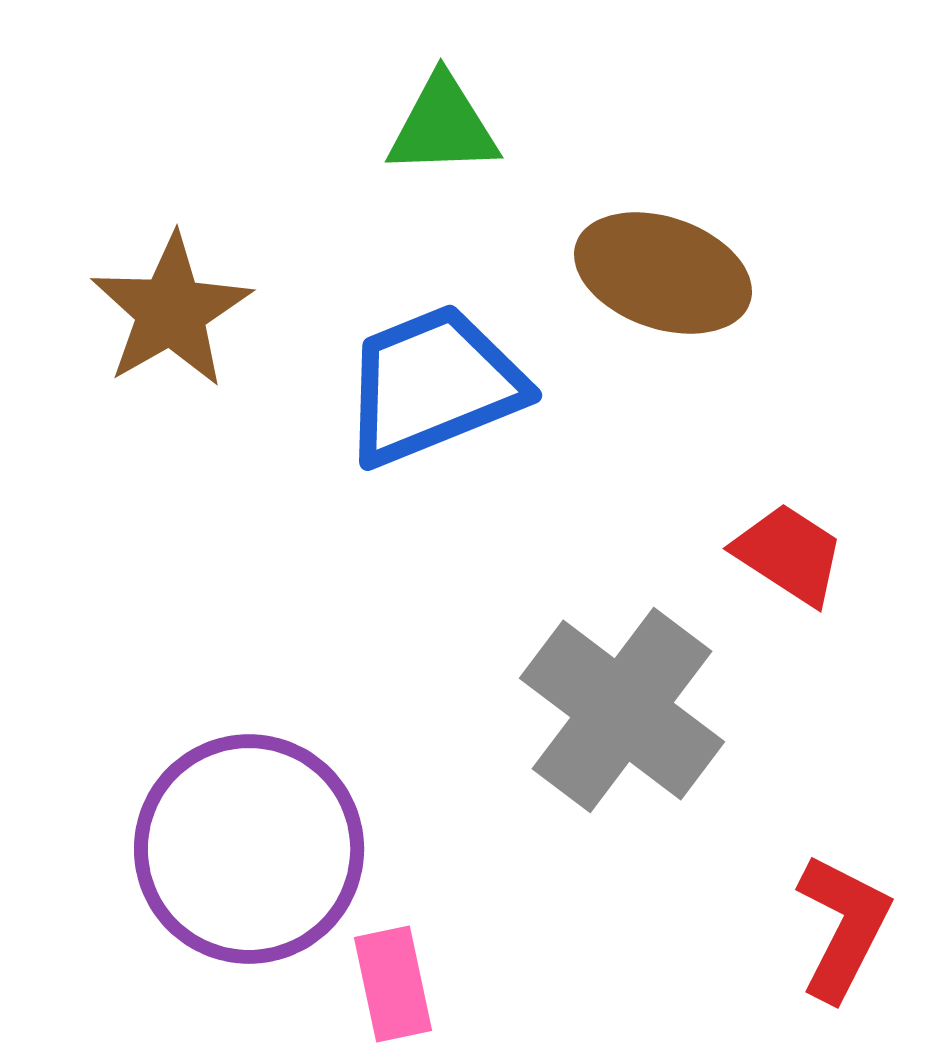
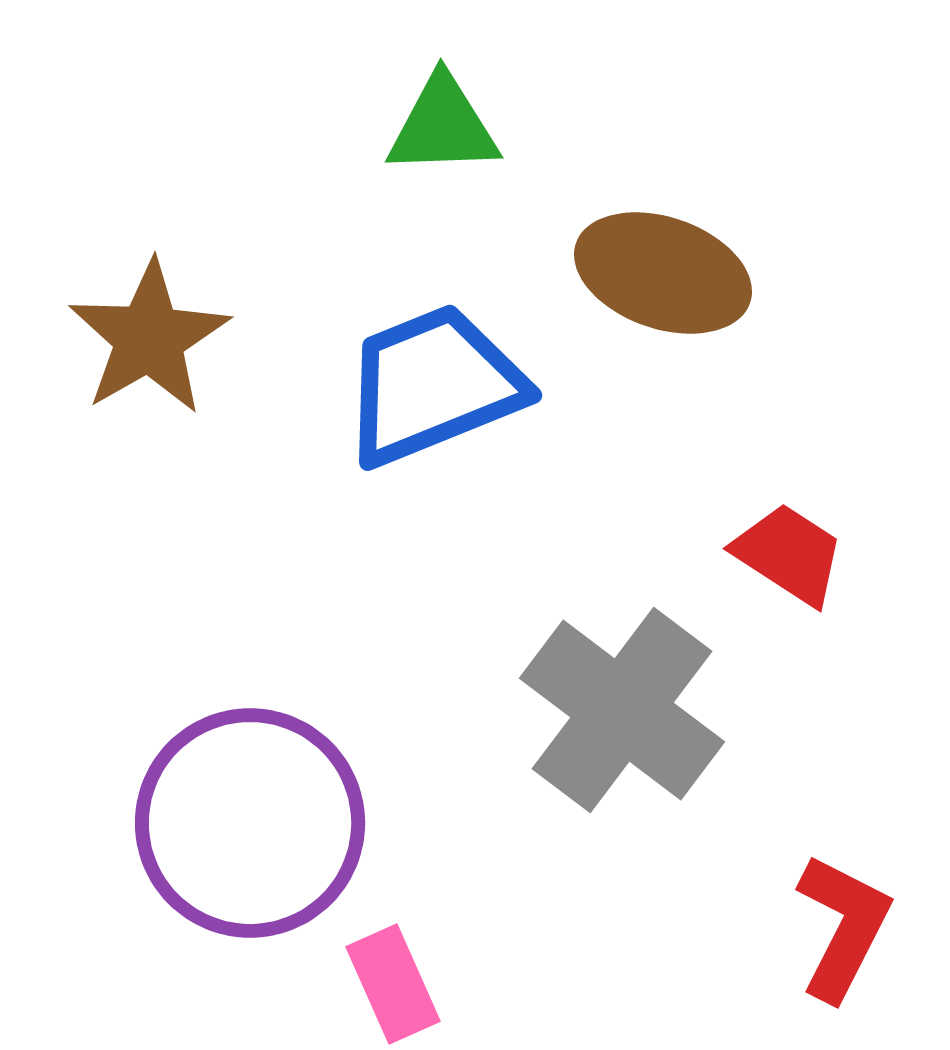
brown star: moved 22 px left, 27 px down
purple circle: moved 1 px right, 26 px up
pink rectangle: rotated 12 degrees counterclockwise
